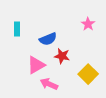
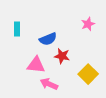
pink star: rotated 16 degrees clockwise
pink triangle: rotated 36 degrees clockwise
